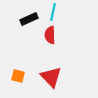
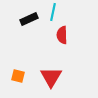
red semicircle: moved 12 px right
red triangle: rotated 15 degrees clockwise
